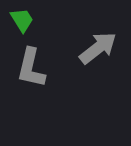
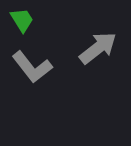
gray L-shape: moved 1 px right, 1 px up; rotated 51 degrees counterclockwise
